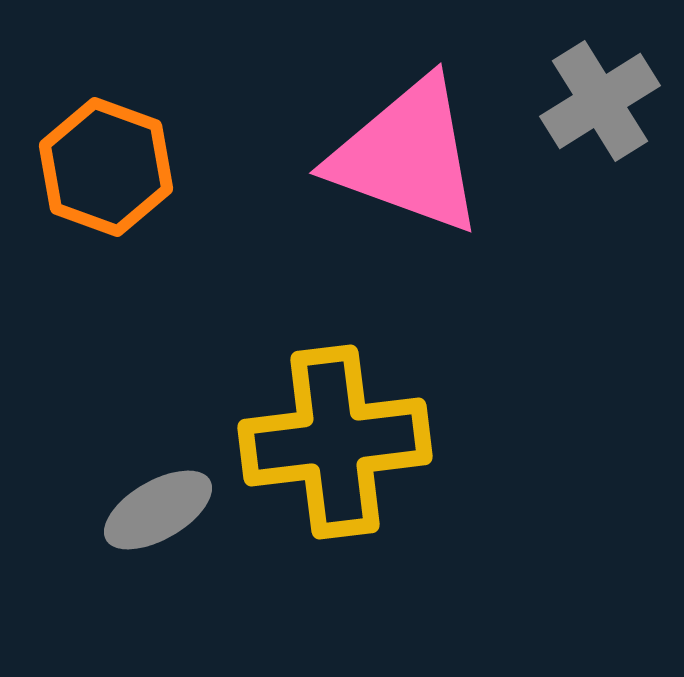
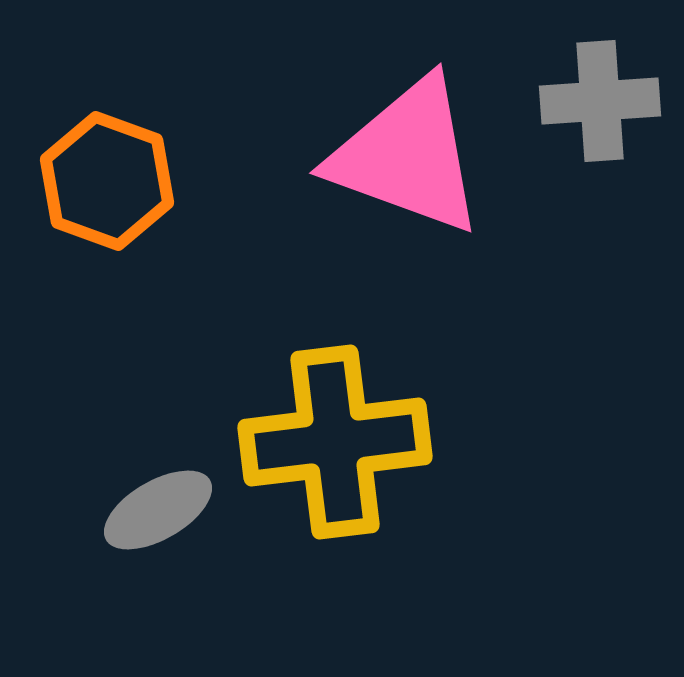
gray cross: rotated 28 degrees clockwise
orange hexagon: moved 1 px right, 14 px down
